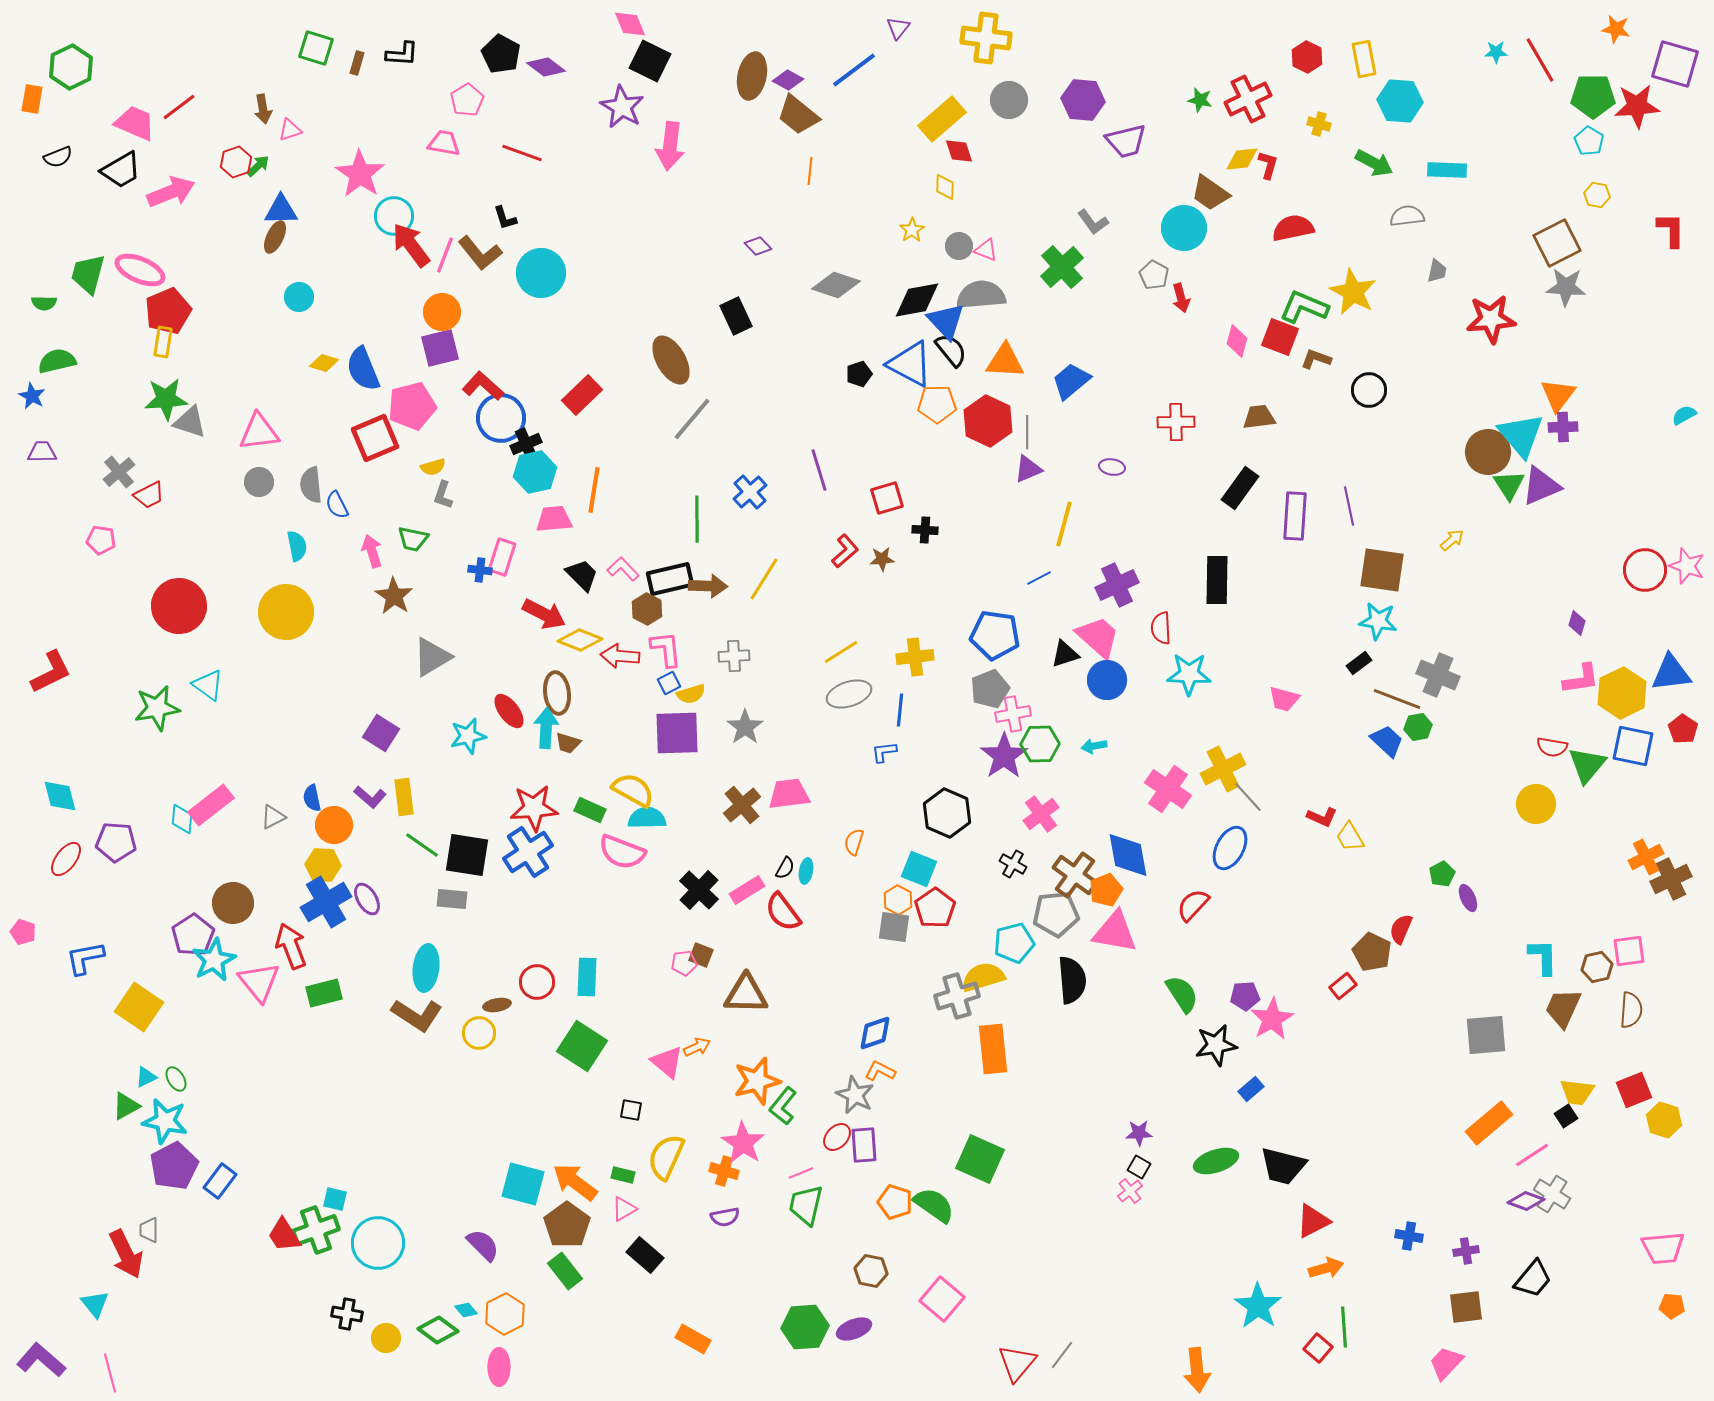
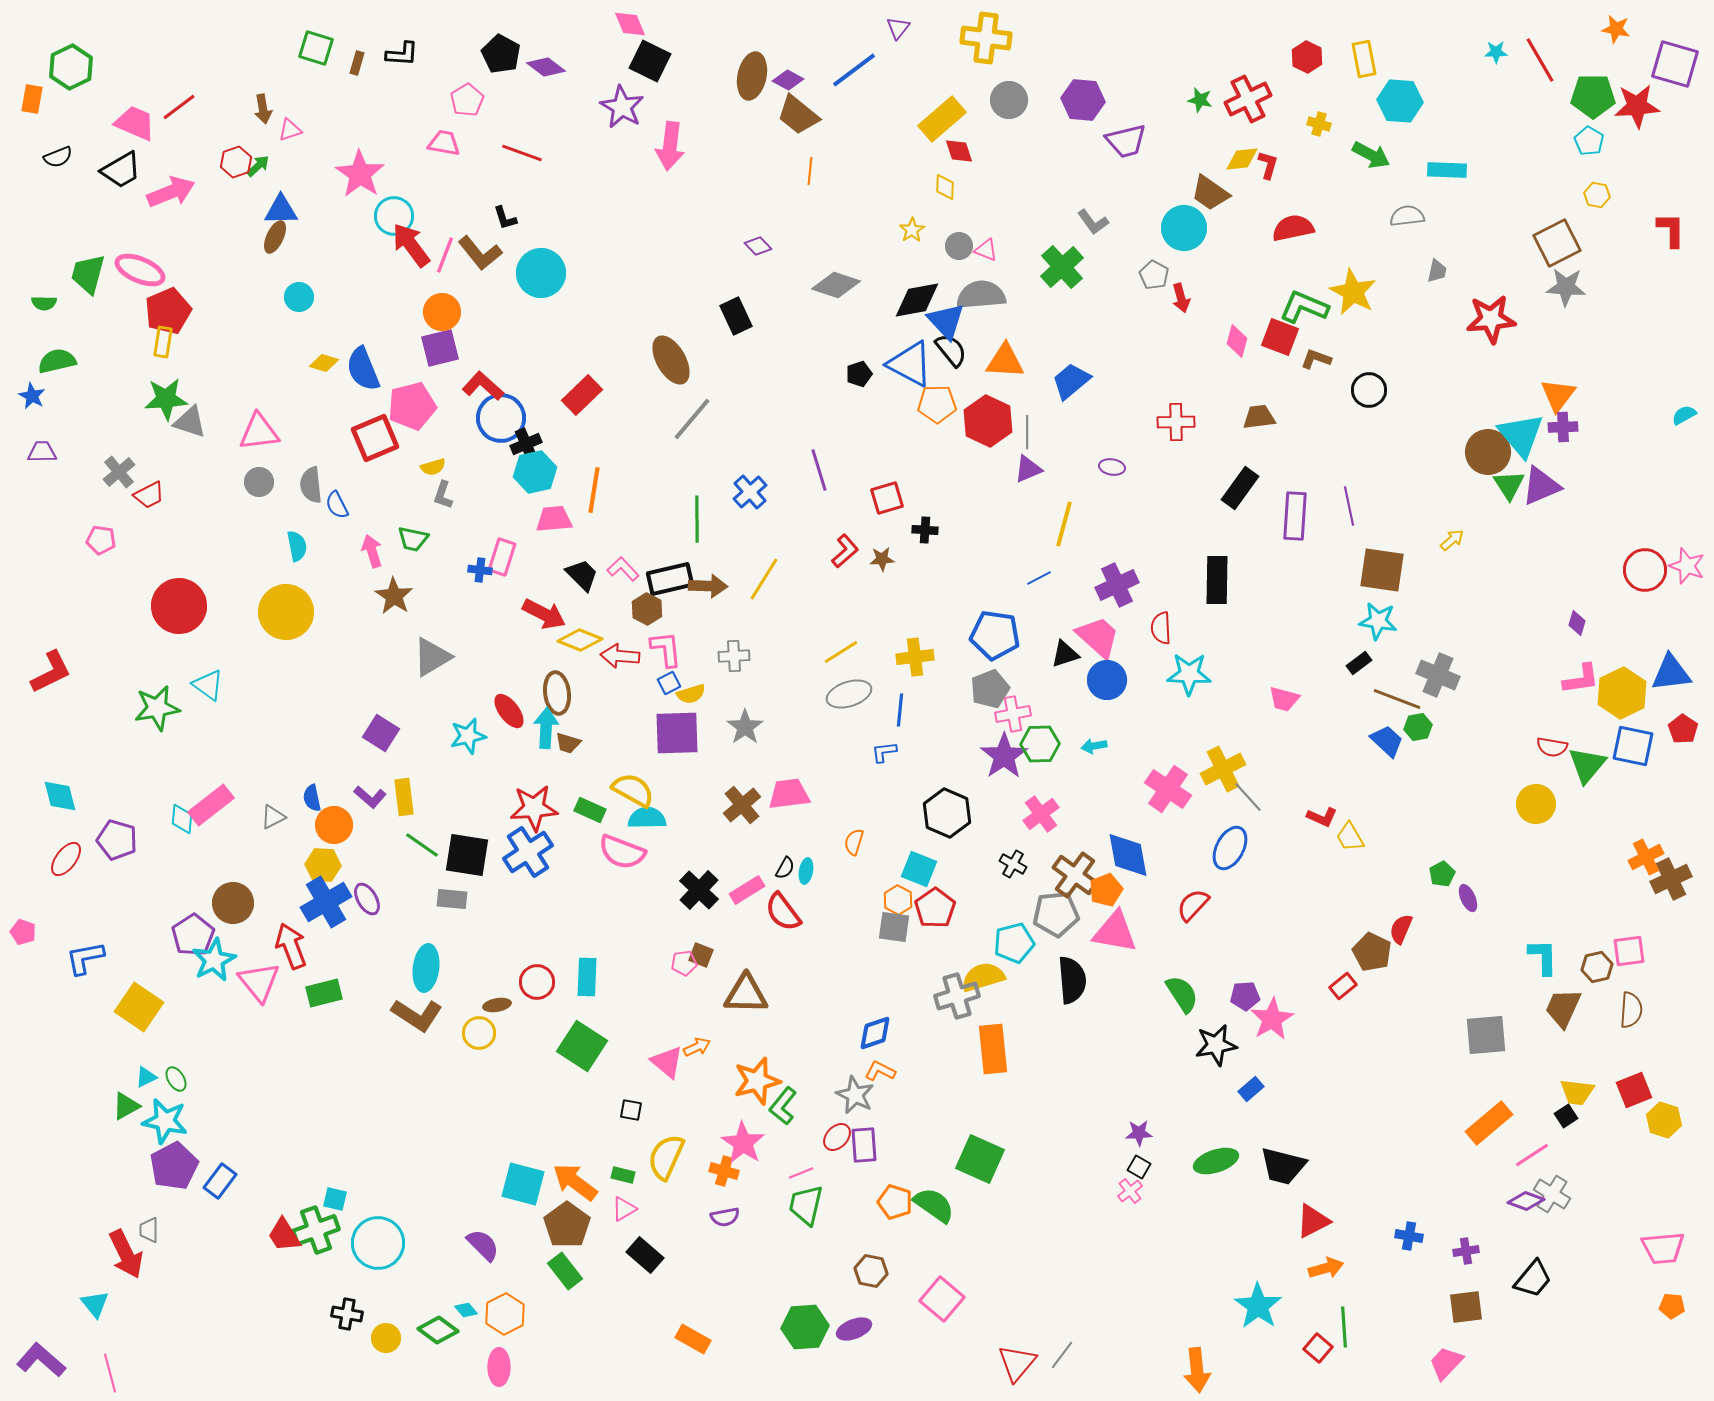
green arrow at (1374, 163): moved 3 px left, 8 px up
purple pentagon at (116, 842): moved 1 px right, 2 px up; rotated 12 degrees clockwise
